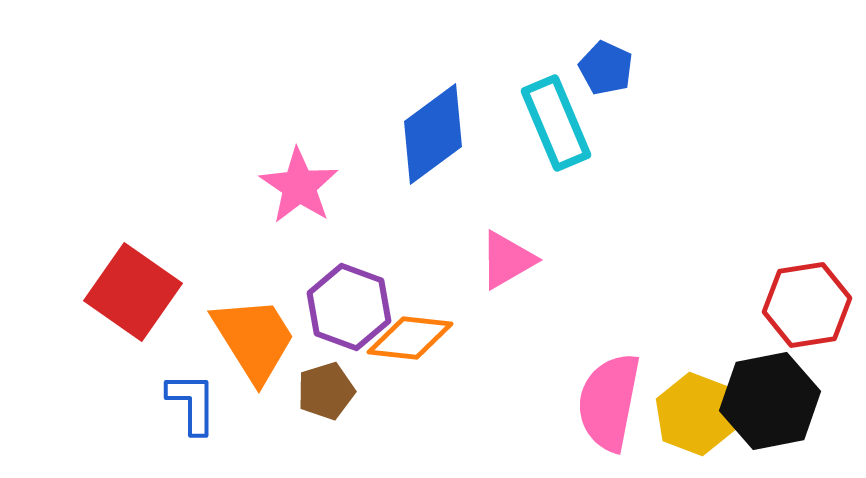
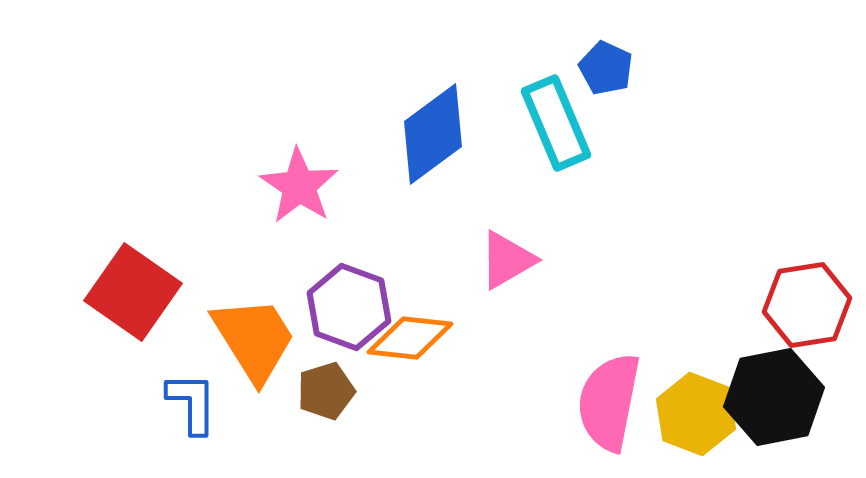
black hexagon: moved 4 px right, 4 px up
